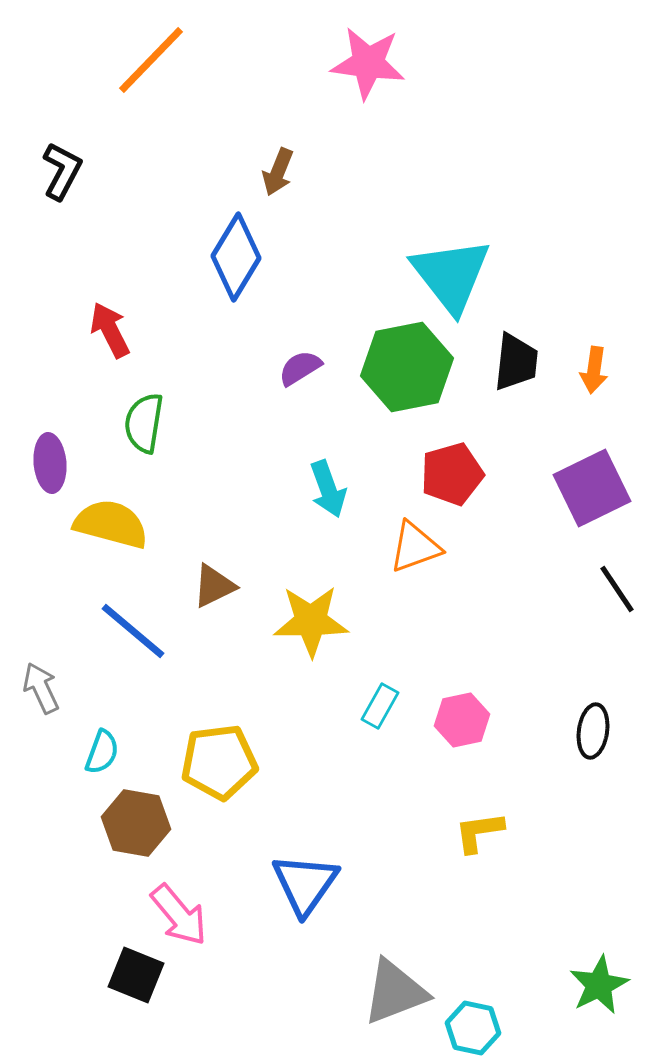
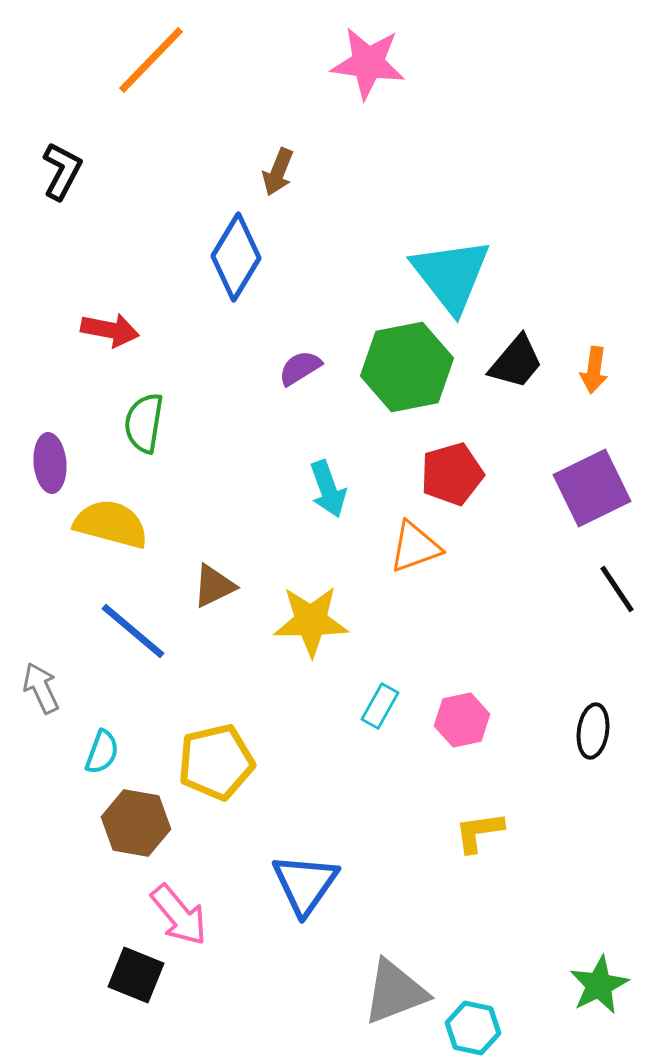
red arrow: rotated 128 degrees clockwise
black trapezoid: rotated 34 degrees clockwise
yellow pentagon: moved 3 px left; rotated 6 degrees counterclockwise
